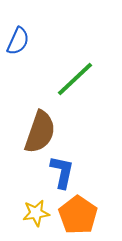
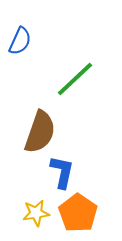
blue semicircle: moved 2 px right
orange pentagon: moved 2 px up
